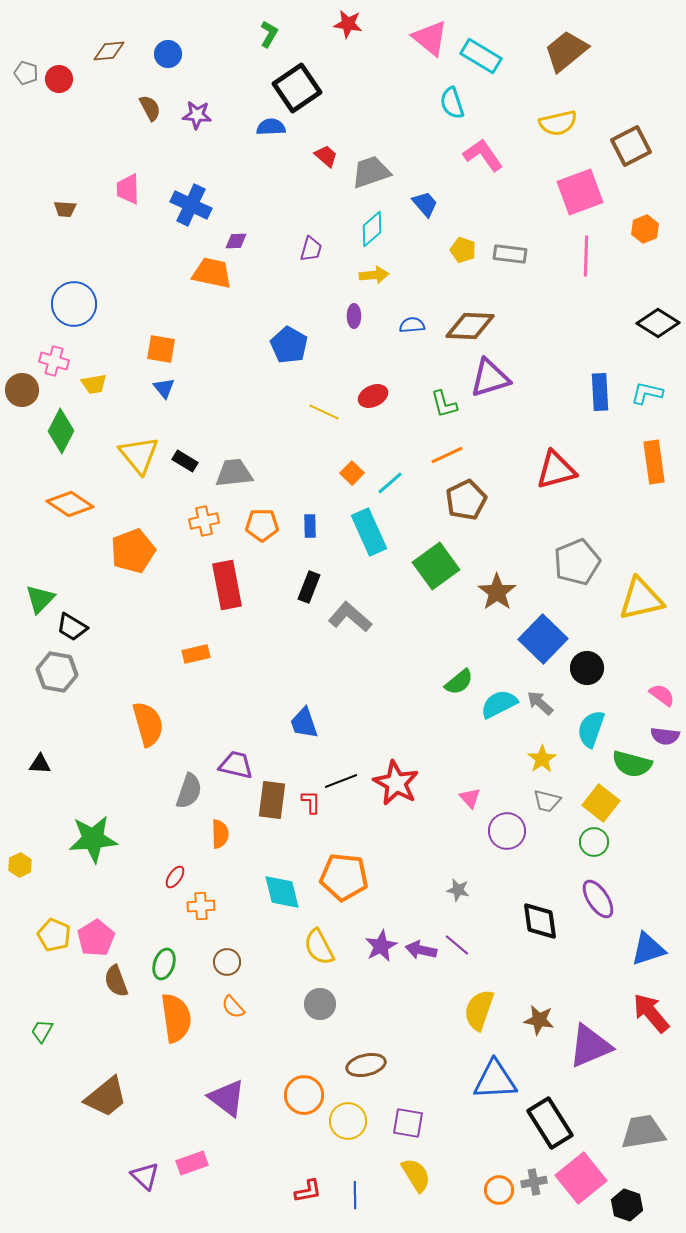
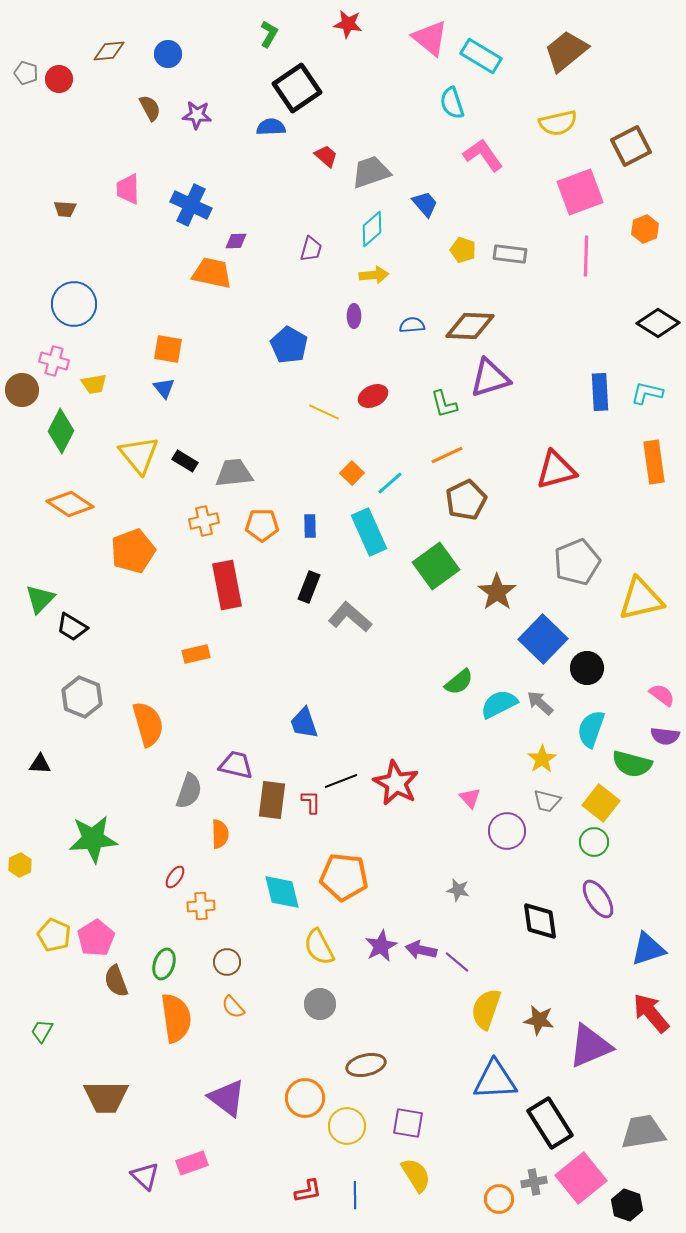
orange square at (161, 349): moved 7 px right
gray hexagon at (57, 672): moved 25 px right, 25 px down; rotated 12 degrees clockwise
purple line at (457, 945): moved 17 px down
yellow semicircle at (479, 1010): moved 7 px right, 1 px up
orange circle at (304, 1095): moved 1 px right, 3 px down
brown trapezoid at (106, 1097): rotated 39 degrees clockwise
yellow circle at (348, 1121): moved 1 px left, 5 px down
orange circle at (499, 1190): moved 9 px down
